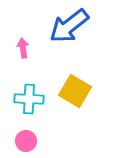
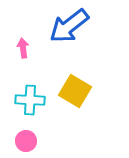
cyan cross: moved 1 px right, 1 px down
